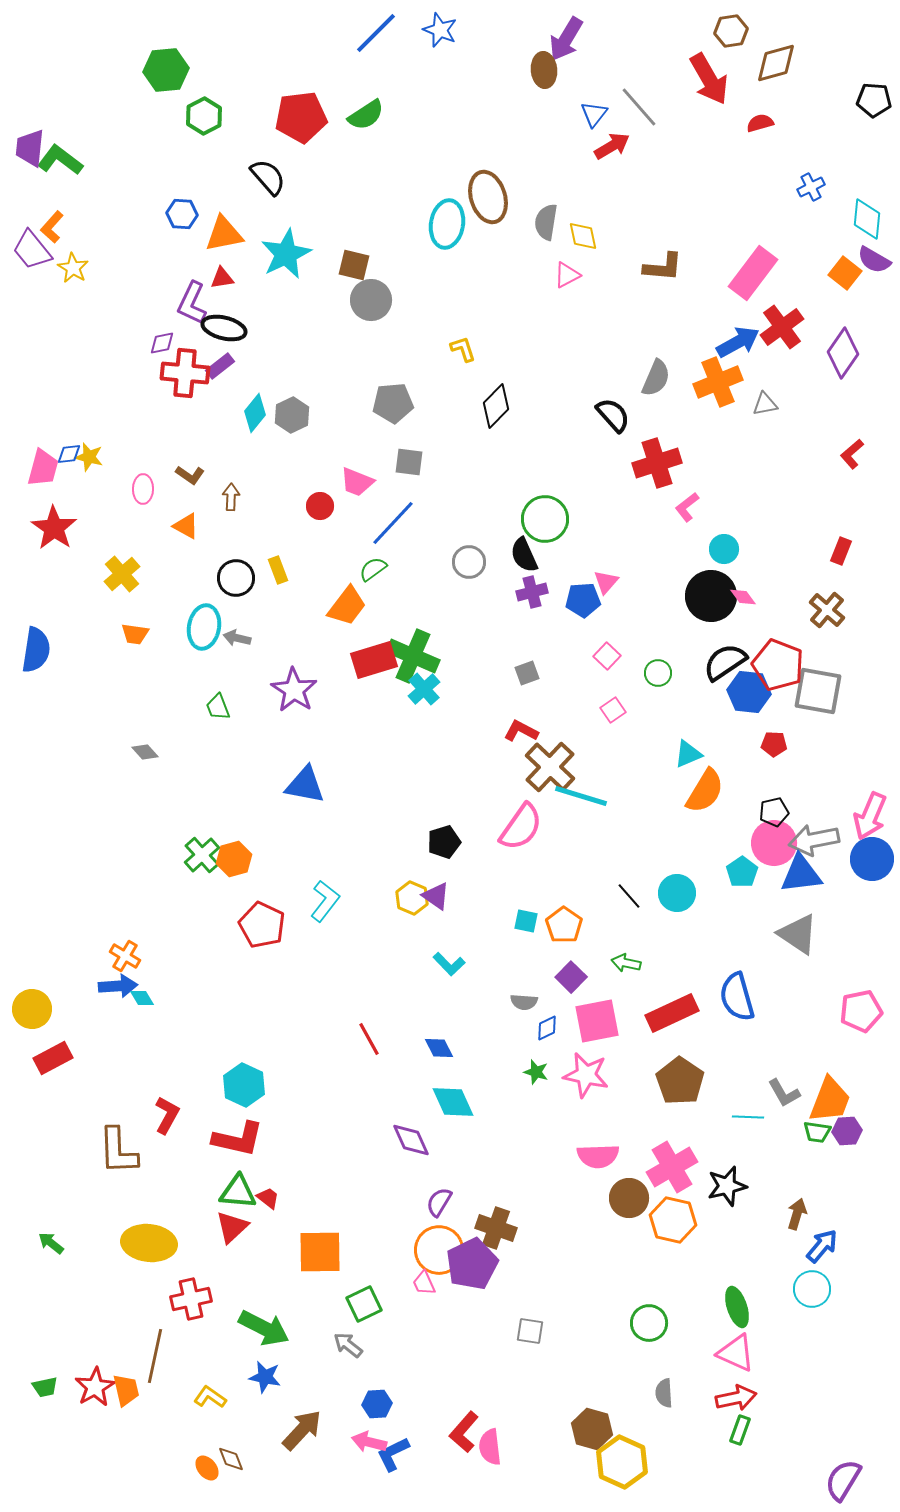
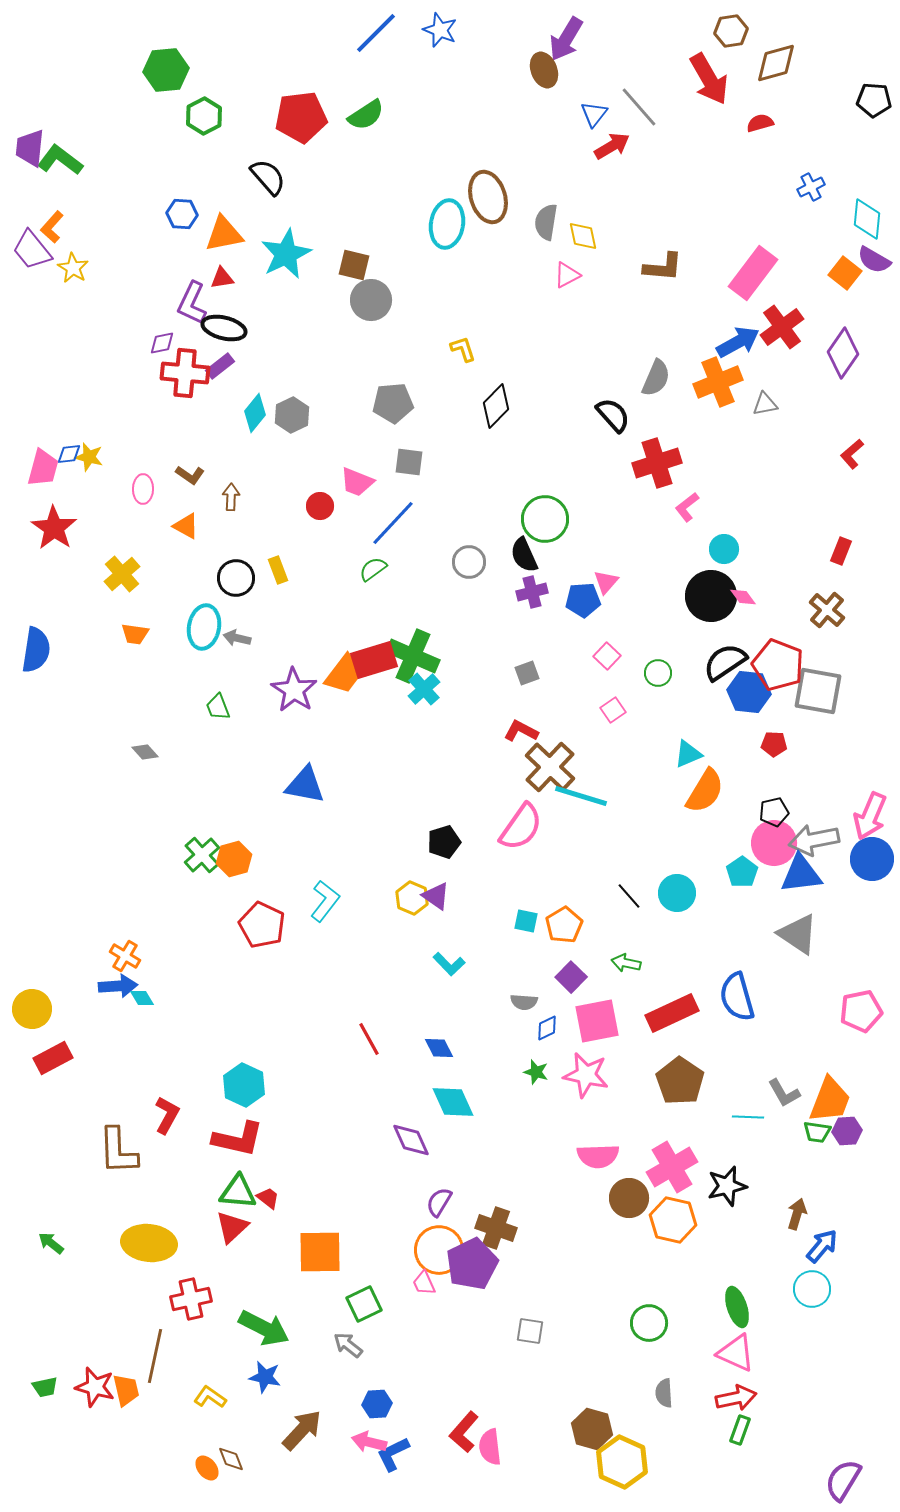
brown ellipse at (544, 70): rotated 16 degrees counterclockwise
orange trapezoid at (347, 606): moved 3 px left, 68 px down
orange pentagon at (564, 925): rotated 6 degrees clockwise
red star at (95, 1387): rotated 27 degrees counterclockwise
